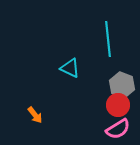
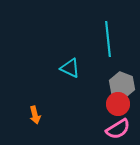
red circle: moved 1 px up
orange arrow: rotated 24 degrees clockwise
